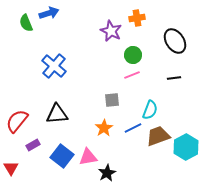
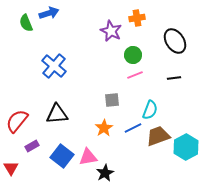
pink line: moved 3 px right
purple rectangle: moved 1 px left, 1 px down
black star: moved 2 px left
